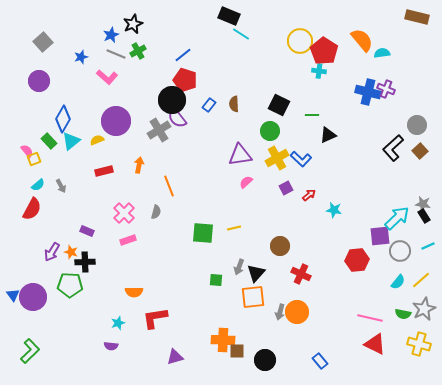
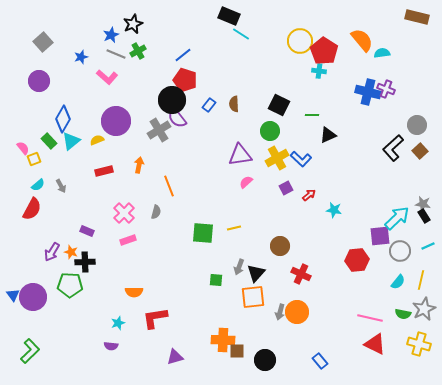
pink semicircle at (27, 151): moved 4 px left, 3 px up
yellow line at (421, 280): rotated 36 degrees counterclockwise
